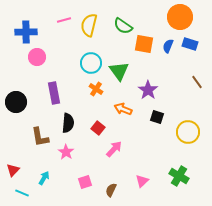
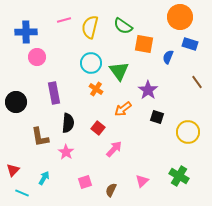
yellow semicircle: moved 1 px right, 2 px down
blue semicircle: moved 11 px down
orange arrow: rotated 60 degrees counterclockwise
